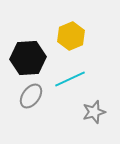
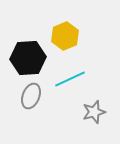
yellow hexagon: moved 6 px left
gray ellipse: rotated 15 degrees counterclockwise
